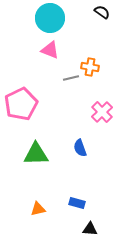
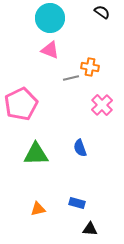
pink cross: moved 7 px up
